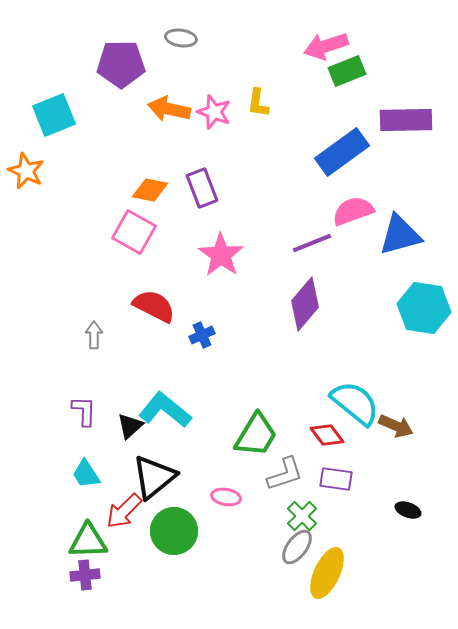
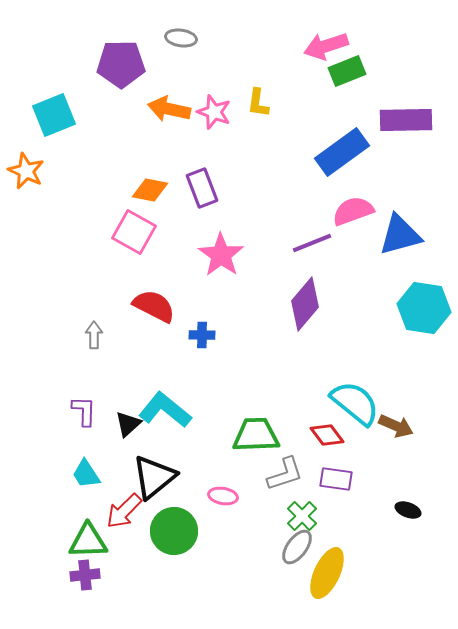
blue cross at (202, 335): rotated 25 degrees clockwise
black triangle at (130, 426): moved 2 px left, 2 px up
green trapezoid at (256, 435): rotated 123 degrees counterclockwise
pink ellipse at (226, 497): moved 3 px left, 1 px up
